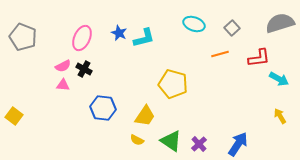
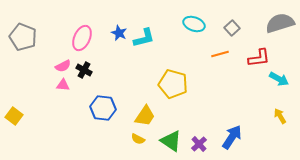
black cross: moved 1 px down
yellow semicircle: moved 1 px right, 1 px up
blue arrow: moved 6 px left, 7 px up
